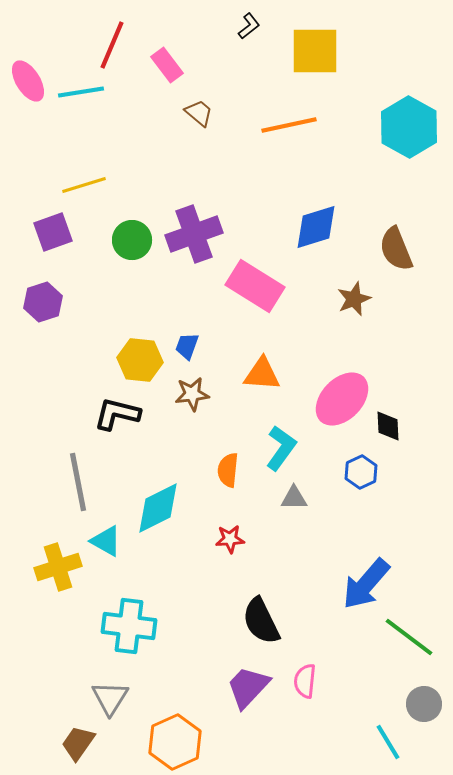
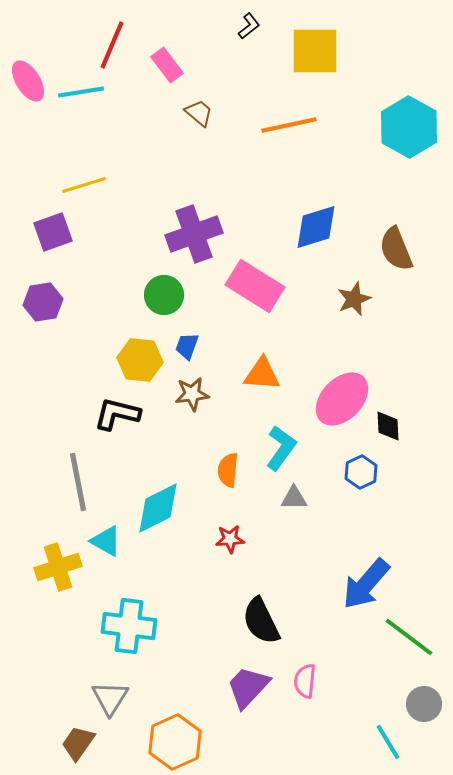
green circle at (132, 240): moved 32 px right, 55 px down
purple hexagon at (43, 302): rotated 9 degrees clockwise
